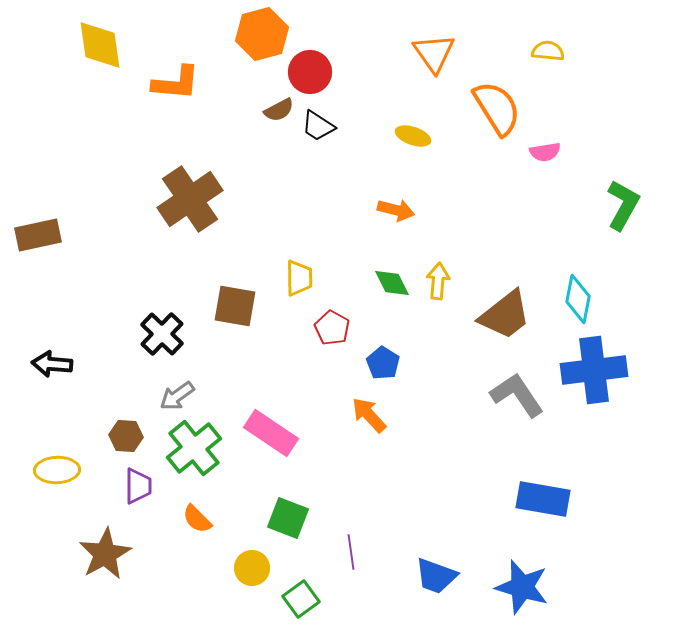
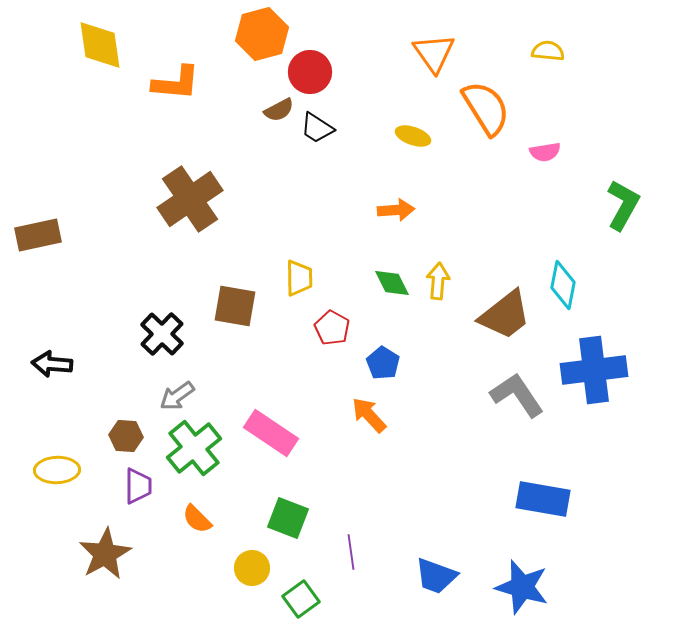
orange semicircle at (497, 108): moved 11 px left
black trapezoid at (318, 126): moved 1 px left, 2 px down
orange arrow at (396, 210): rotated 18 degrees counterclockwise
cyan diamond at (578, 299): moved 15 px left, 14 px up
